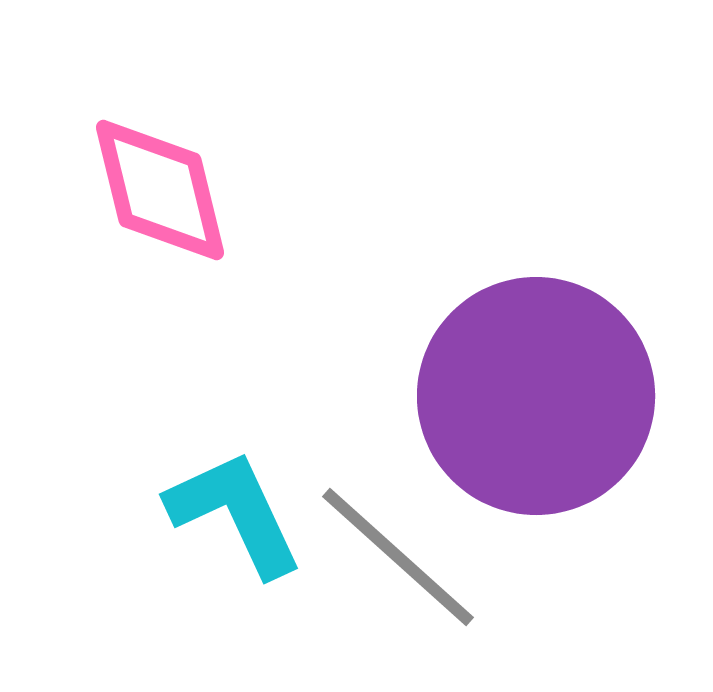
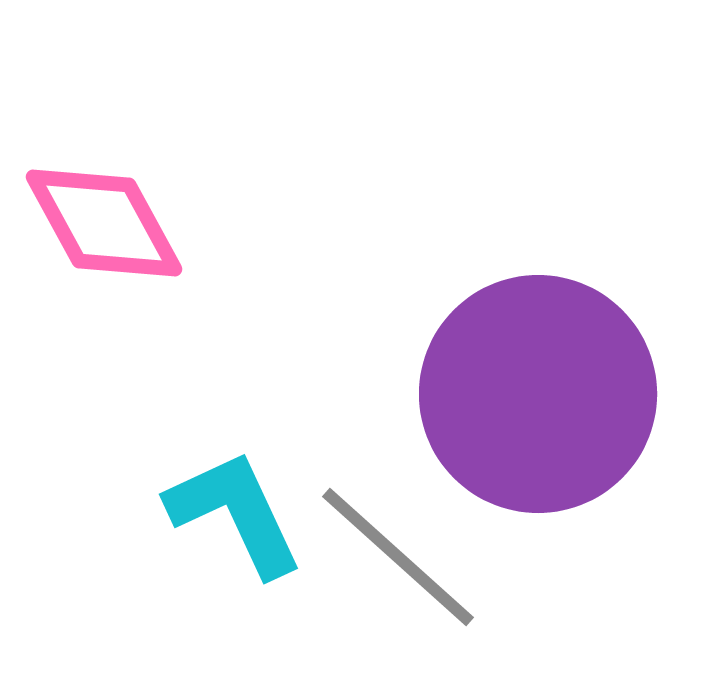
pink diamond: moved 56 px left, 33 px down; rotated 15 degrees counterclockwise
purple circle: moved 2 px right, 2 px up
